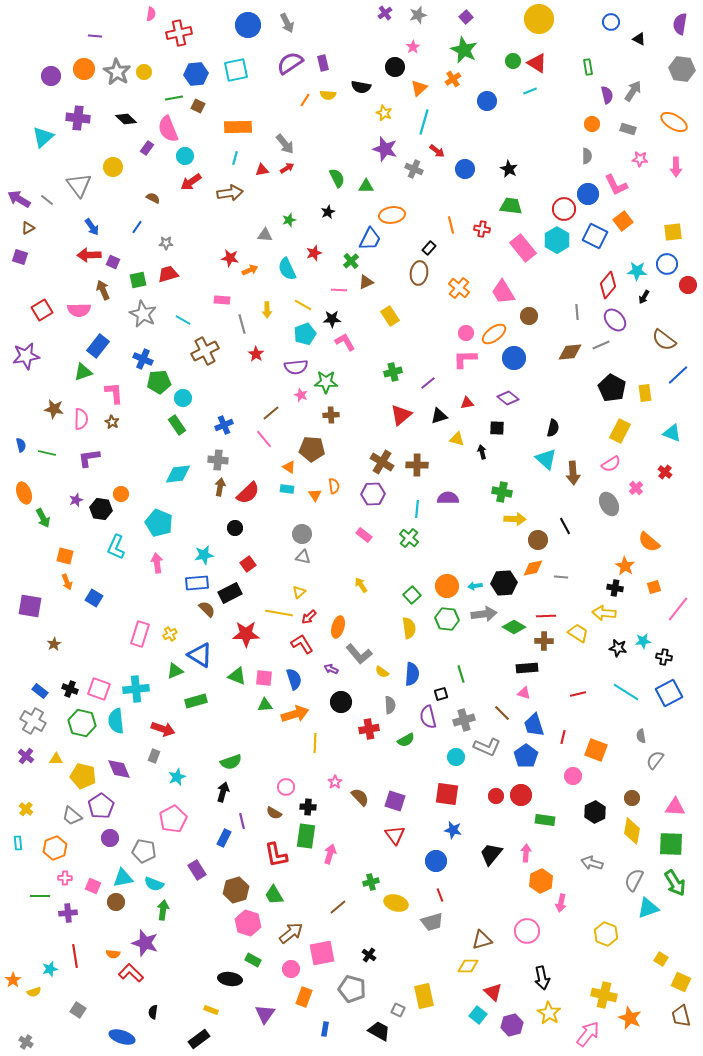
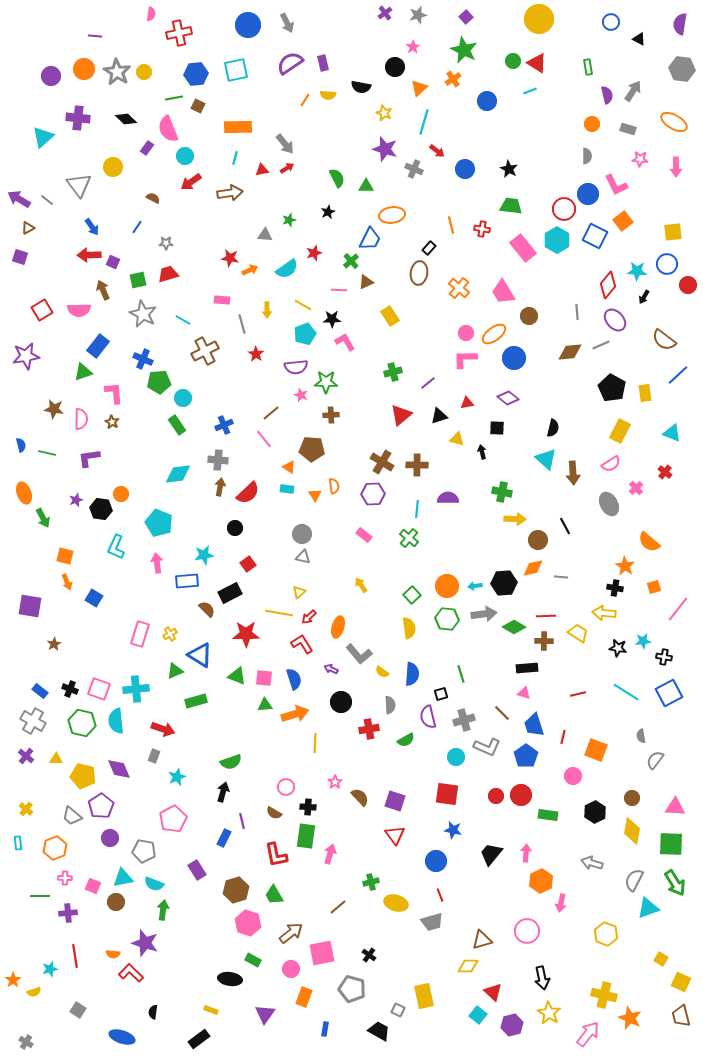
cyan semicircle at (287, 269): rotated 100 degrees counterclockwise
blue rectangle at (197, 583): moved 10 px left, 2 px up
green rectangle at (545, 820): moved 3 px right, 5 px up
